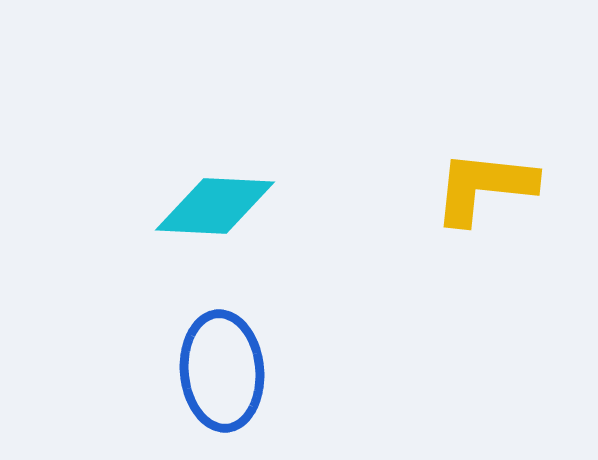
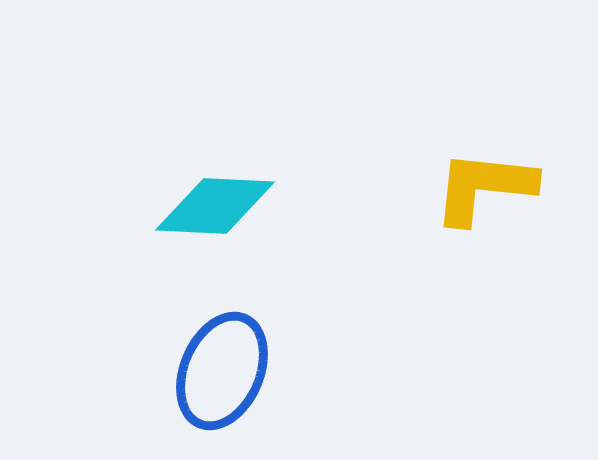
blue ellipse: rotated 28 degrees clockwise
